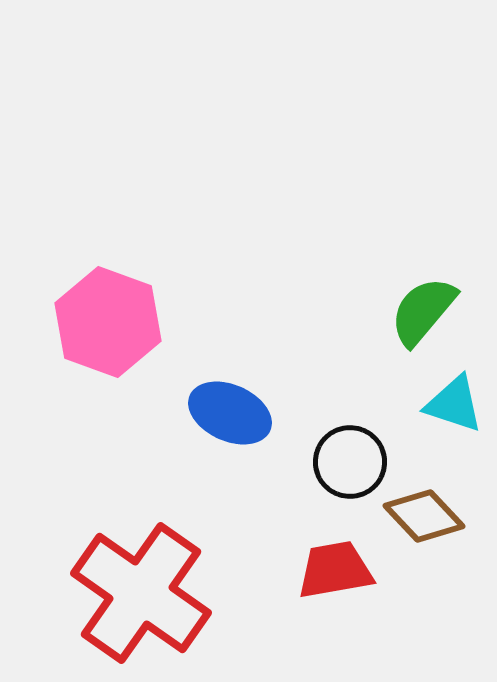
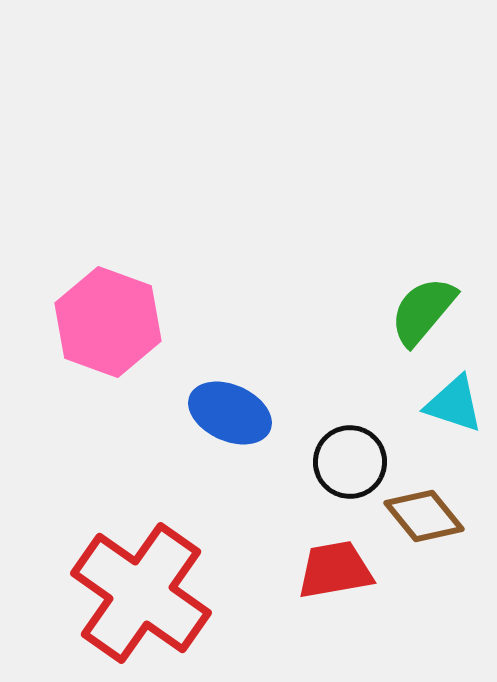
brown diamond: rotated 4 degrees clockwise
